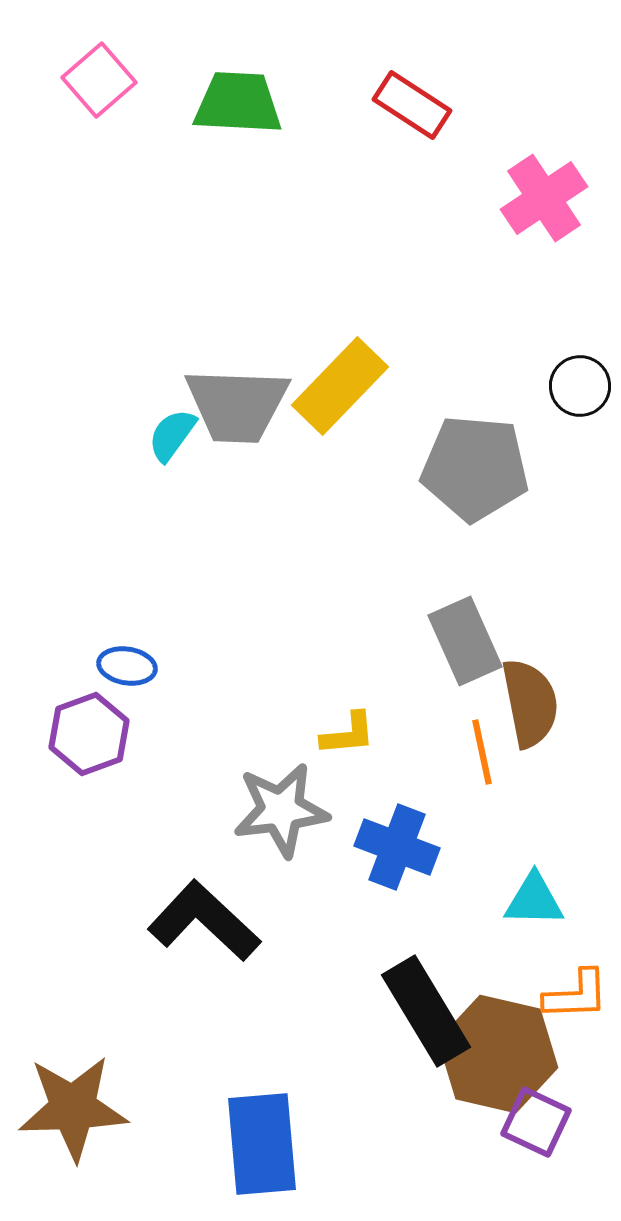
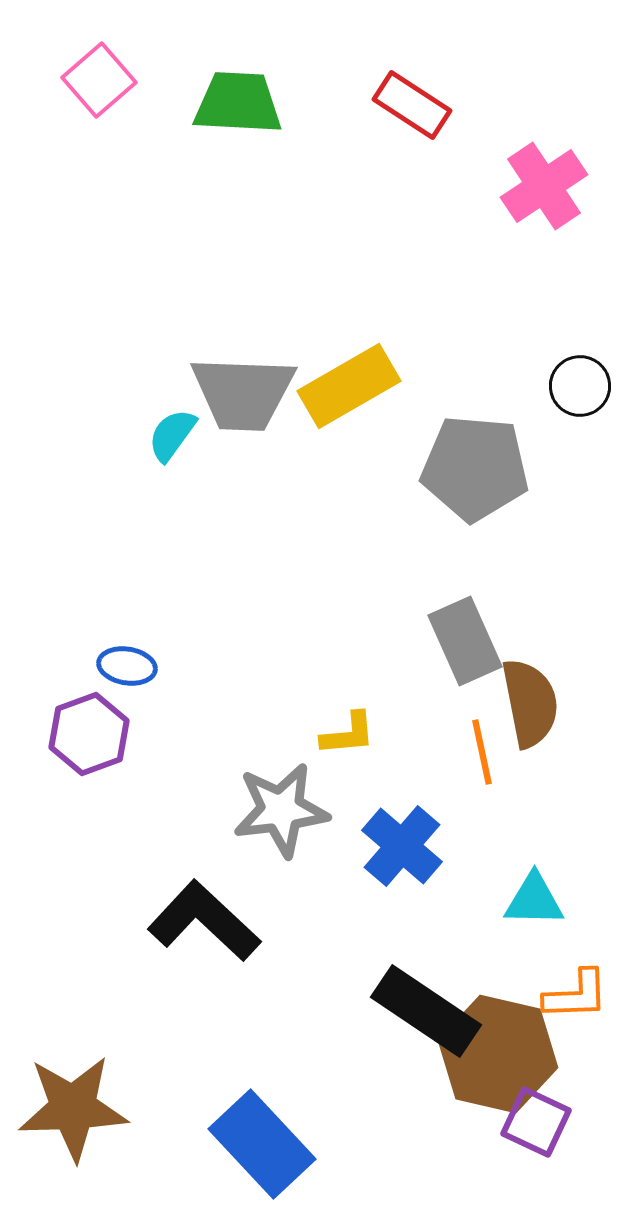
pink cross: moved 12 px up
yellow rectangle: moved 9 px right; rotated 16 degrees clockwise
gray trapezoid: moved 6 px right, 12 px up
blue cross: moved 5 px right, 1 px up; rotated 20 degrees clockwise
black rectangle: rotated 25 degrees counterclockwise
blue rectangle: rotated 38 degrees counterclockwise
